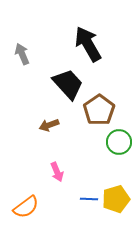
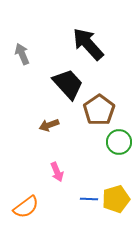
black arrow: rotated 12 degrees counterclockwise
